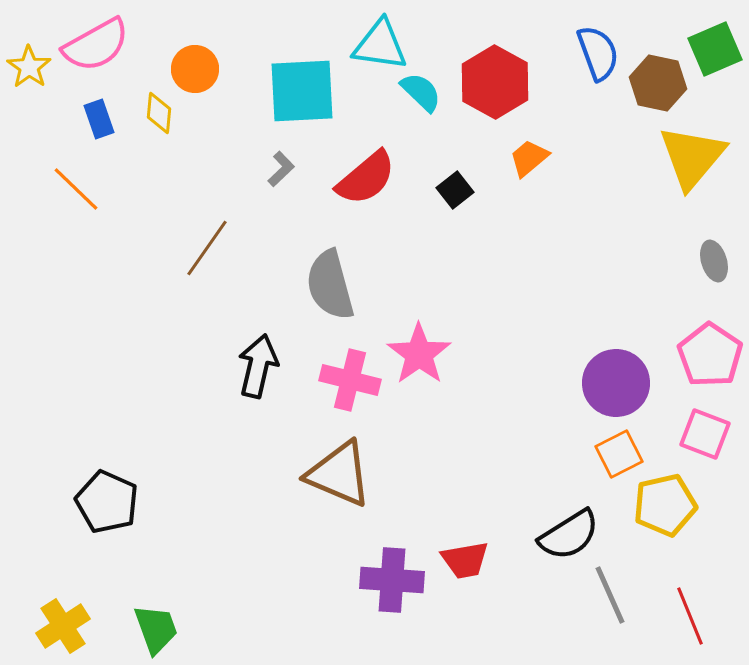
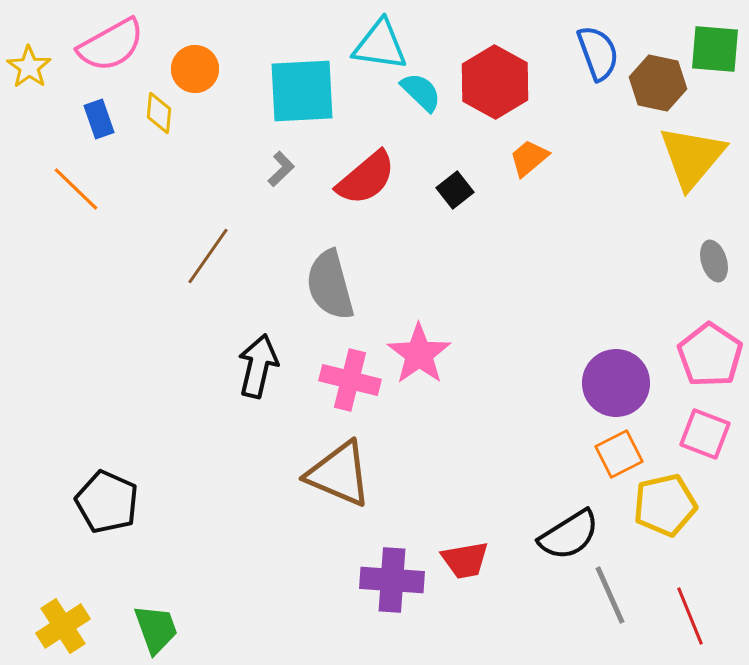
pink semicircle: moved 15 px right
green square: rotated 28 degrees clockwise
brown line: moved 1 px right, 8 px down
